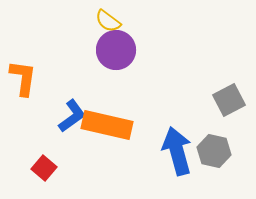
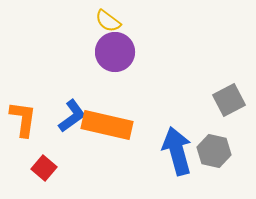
purple circle: moved 1 px left, 2 px down
orange L-shape: moved 41 px down
